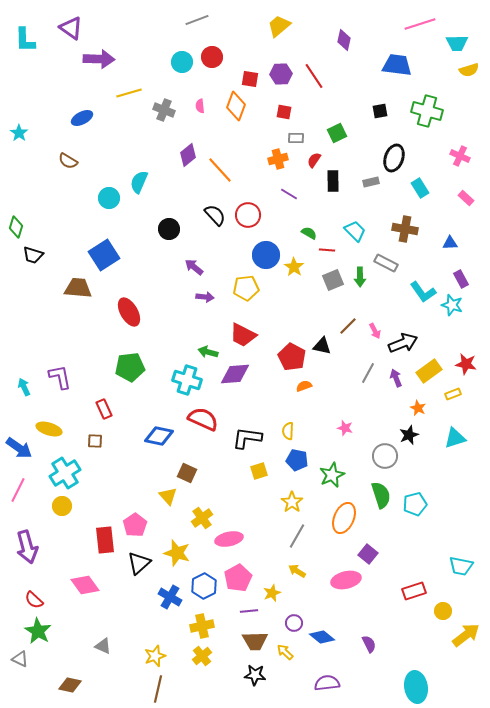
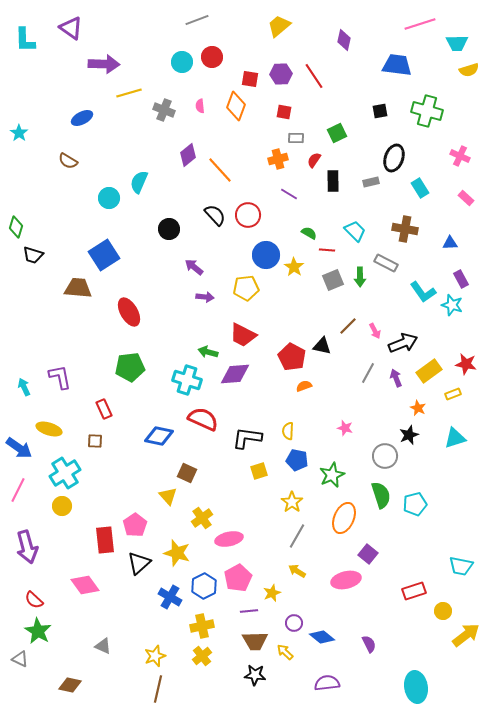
purple arrow at (99, 59): moved 5 px right, 5 px down
